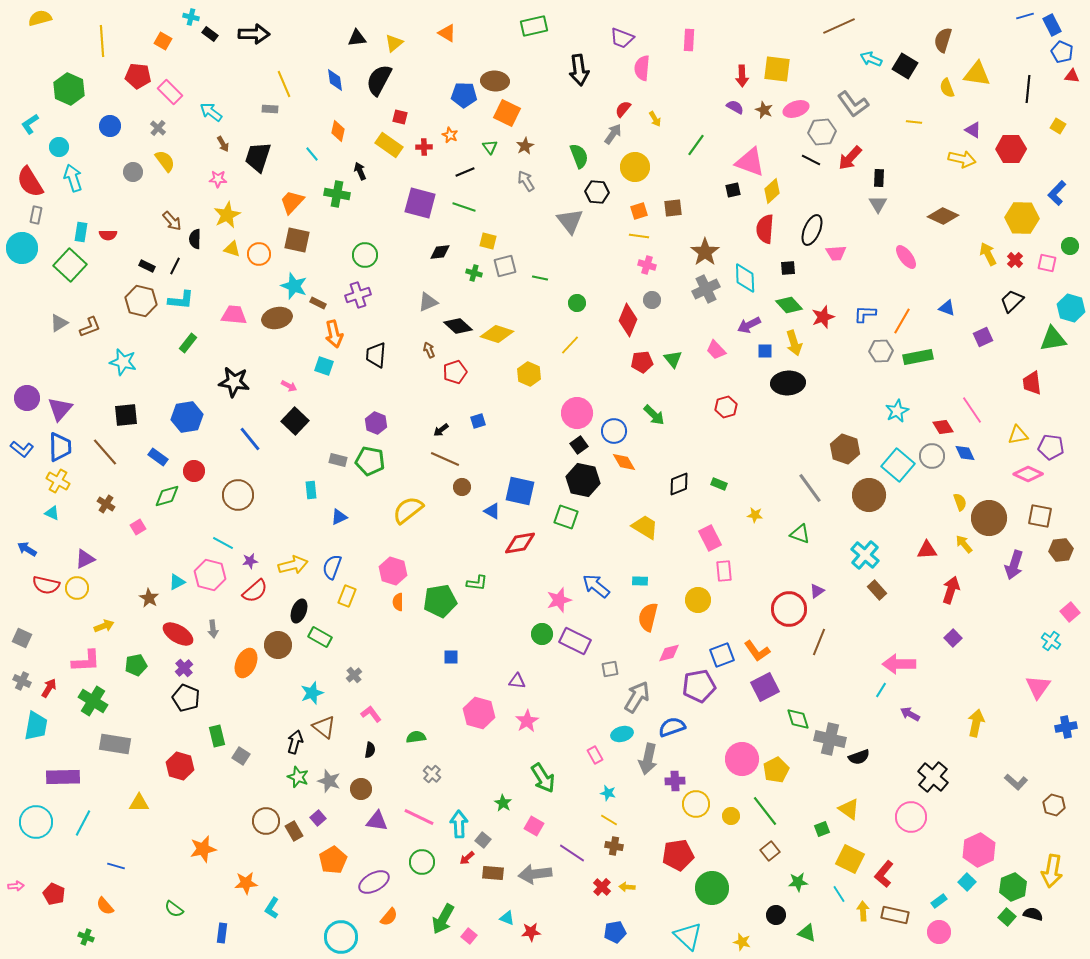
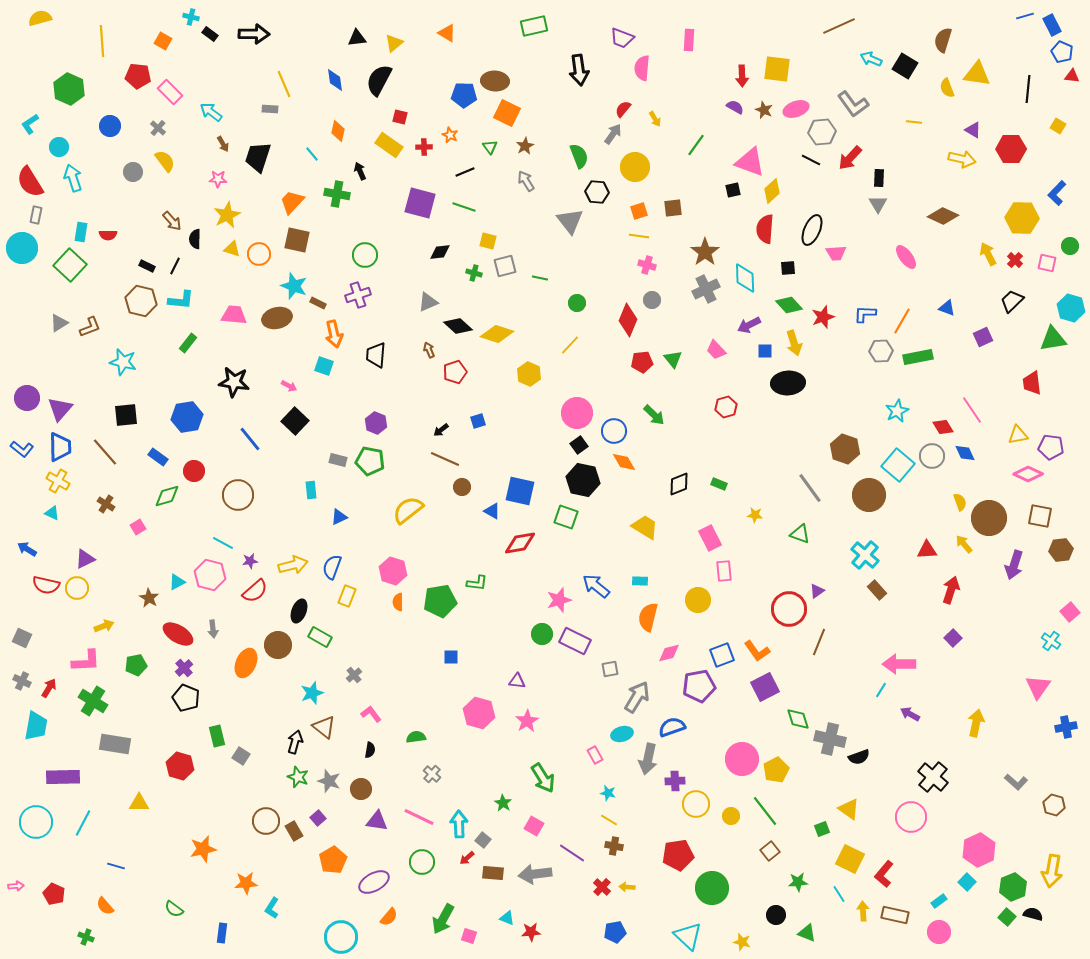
pink square at (469, 936): rotated 21 degrees counterclockwise
